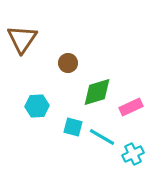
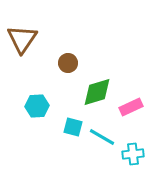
cyan cross: rotated 20 degrees clockwise
